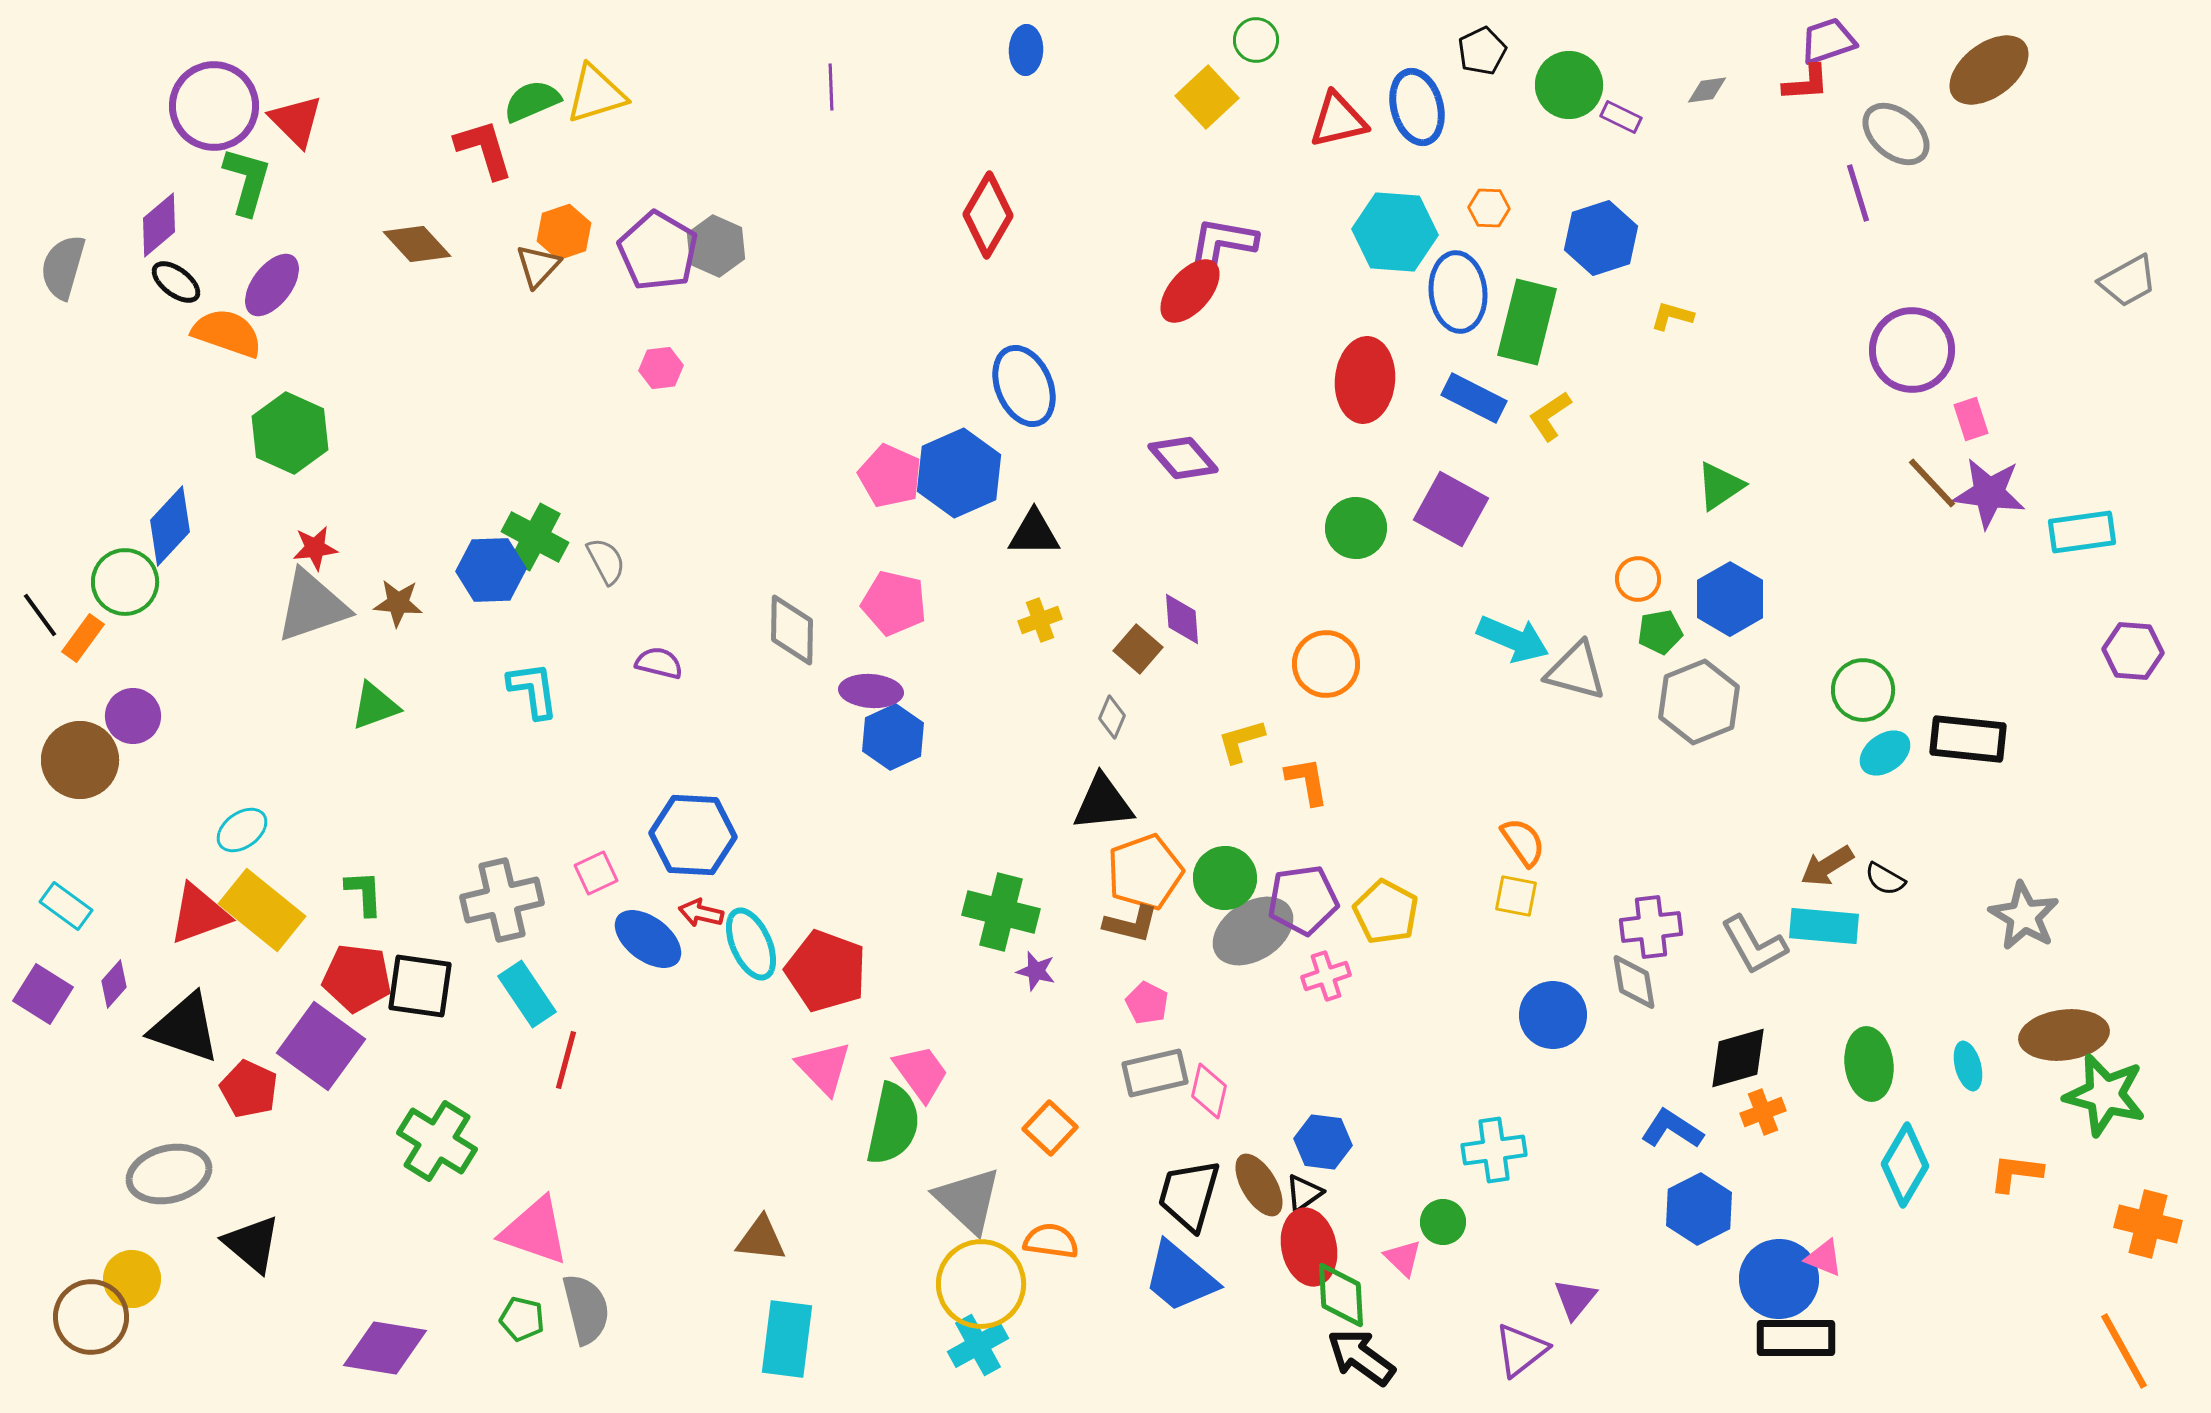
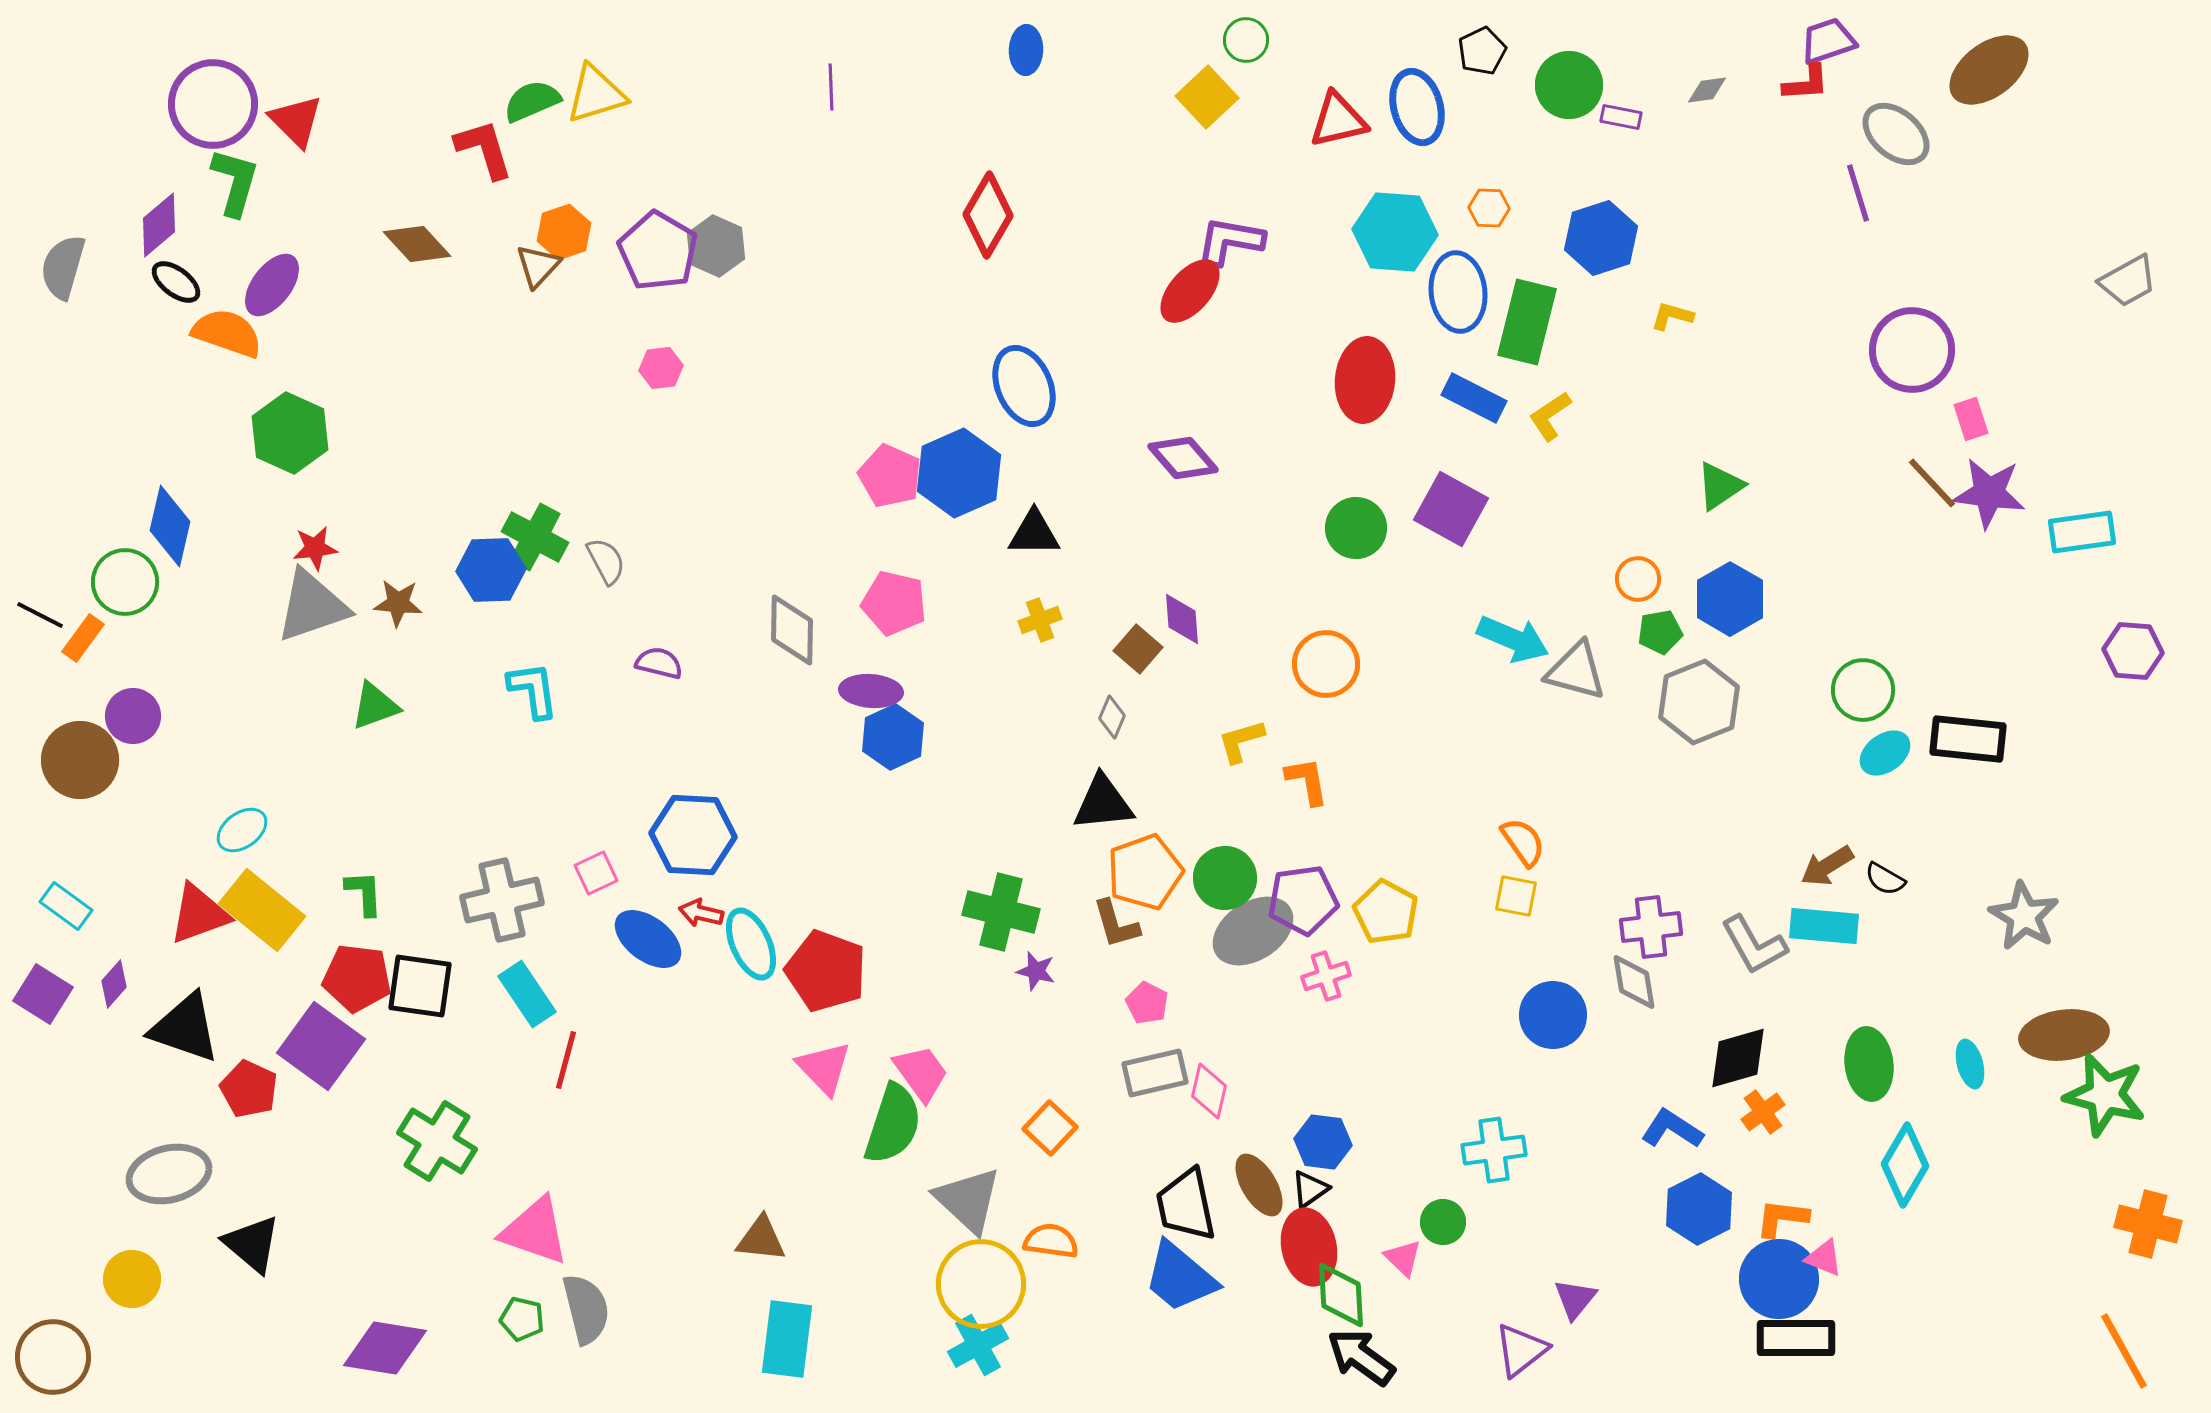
green circle at (1256, 40): moved 10 px left
purple circle at (214, 106): moved 1 px left, 2 px up
purple rectangle at (1621, 117): rotated 15 degrees counterclockwise
green L-shape at (247, 181): moved 12 px left, 1 px down
purple L-shape at (1223, 242): moved 7 px right, 1 px up
blue diamond at (170, 526): rotated 30 degrees counterclockwise
black line at (40, 615): rotated 27 degrees counterclockwise
brown L-shape at (1131, 924): moved 15 px left; rotated 60 degrees clockwise
cyan ellipse at (1968, 1066): moved 2 px right, 2 px up
orange cross at (1763, 1112): rotated 15 degrees counterclockwise
green semicircle at (893, 1124): rotated 6 degrees clockwise
orange L-shape at (2016, 1173): moved 234 px left, 45 px down
black triangle at (1304, 1193): moved 6 px right, 4 px up
black trapezoid at (1189, 1195): moved 3 px left, 10 px down; rotated 28 degrees counterclockwise
brown circle at (91, 1317): moved 38 px left, 40 px down
